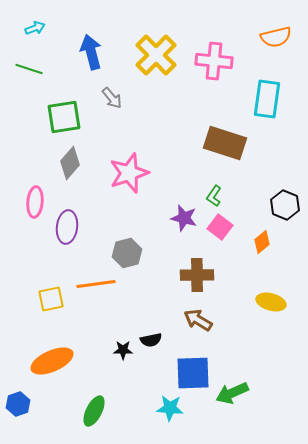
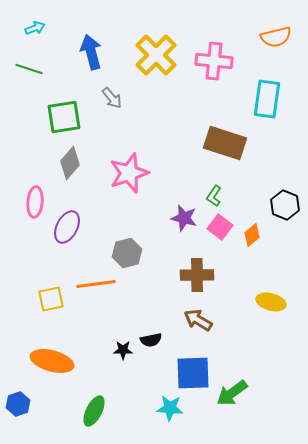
purple ellipse: rotated 20 degrees clockwise
orange diamond: moved 10 px left, 7 px up
orange ellipse: rotated 39 degrees clockwise
green arrow: rotated 12 degrees counterclockwise
